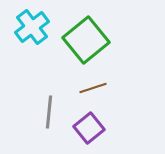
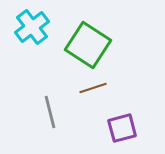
green square: moved 2 px right, 5 px down; rotated 18 degrees counterclockwise
gray line: moved 1 px right; rotated 20 degrees counterclockwise
purple square: moved 33 px right; rotated 24 degrees clockwise
